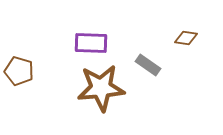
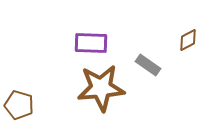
brown diamond: moved 2 px right, 2 px down; rotated 35 degrees counterclockwise
brown pentagon: moved 34 px down
